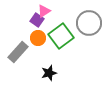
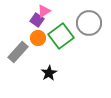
black star: rotated 14 degrees counterclockwise
